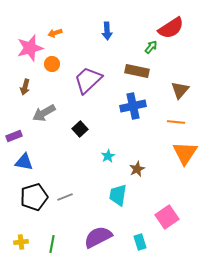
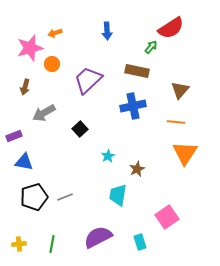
yellow cross: moved 2 px left, 2 px down
